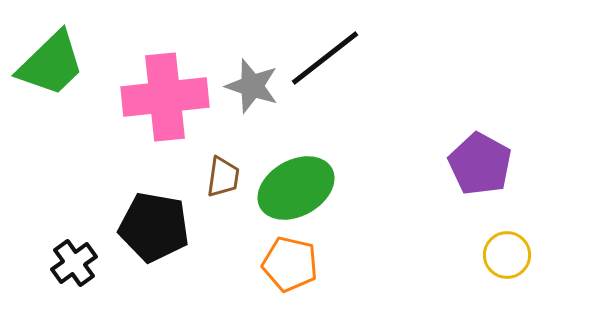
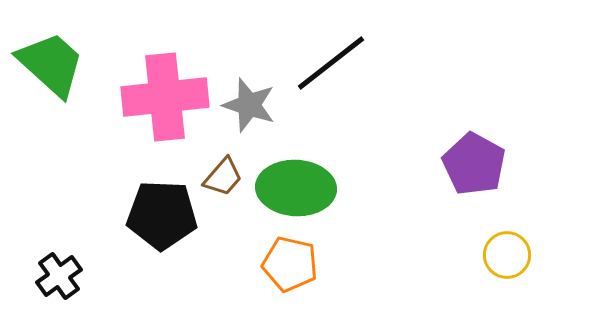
black line: moved 6 px right, 5 px down
green trapezoid: rotated 94 degrees counterclockwise
gray star: moved 3 px left, 19 px down
purple pentagon: moved 6 px left
brown trapezoid: rotated 33 degrees clockwise
green ellipse: rotated 32 degrees clockwise
black pentagon: moved 8 px right, 12 px up; rotated 8 degrees counterclockwise
black cross: moved 15 px left, 13 px down
